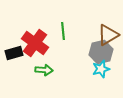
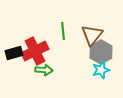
brown triangle: moved 16 px left; rotated 20 degrees counterclockwise
red cross: moved 8 px down; rotated 28 degrees clockwise
gray hexagon: rotated 15 degrees counterclockwise
cyan star: moved 1 px down
